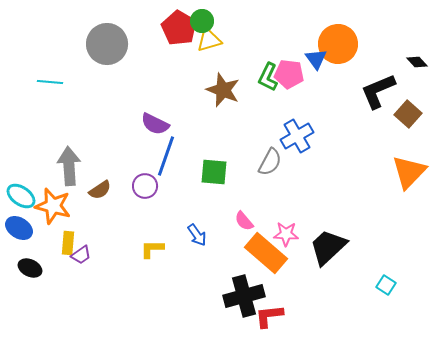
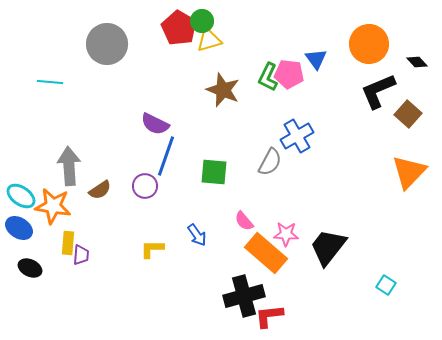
orange circle: moved 31 px right
orange star: rotated 6 degrees counterclockwise
black trapezoid: rotated 9 degrees counterclockwise
purple trapezoid: rotated 50 degrees counterclockwise
